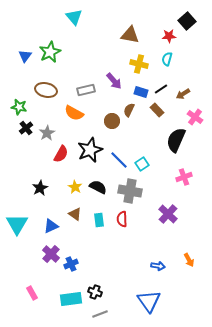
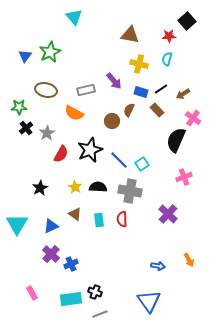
green star at (19, 107): rotated 14 degrees counterclockwise
pink cross at (195, 117): moved 2 px left, 1 px down
black semicircle at (98, 187): rotated 24 degrees counterclockwise
